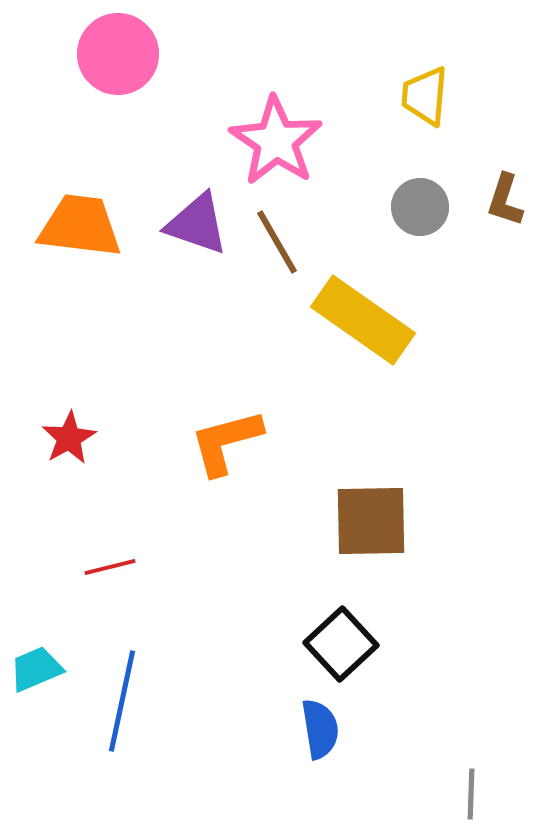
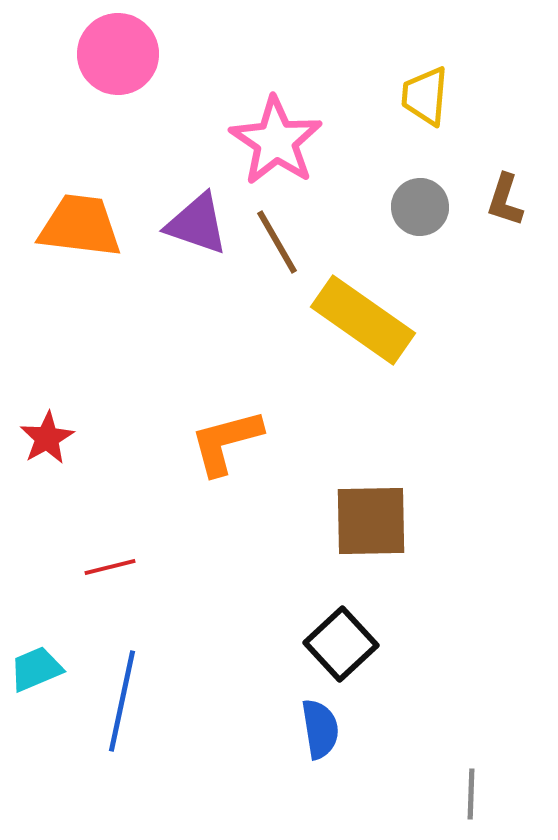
red star: moved 22 px left
